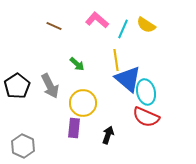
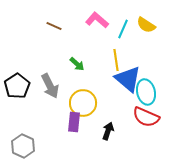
purple rectangle: moved 6 px up
black arrow: moved 4 px up
